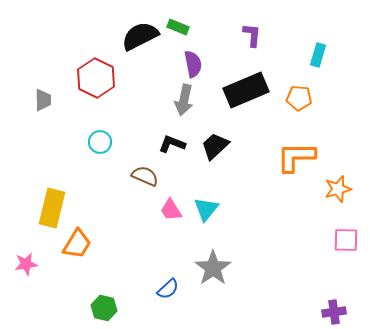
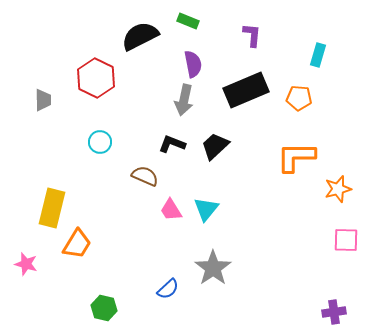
green rectangle: moved 10 px right, 6 px up
pink star: rotated 25 degrees clockwise
